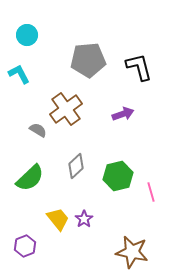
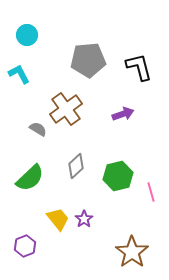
gray semicircle: moved 1 px up
brown star: rotated 24 degrees clockwise
